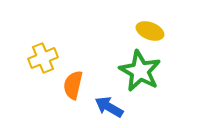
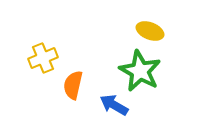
blue arrow: moved 5 px right, 2 px up
